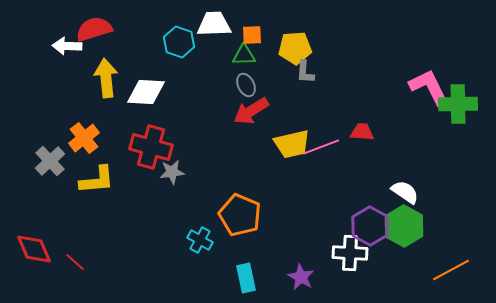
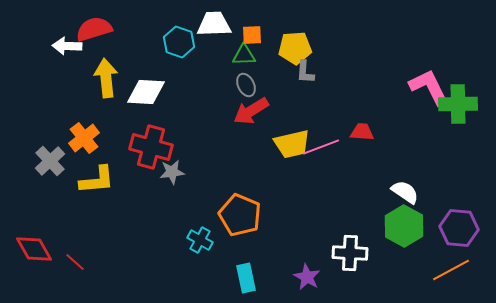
purple hexagon: moved 89 px right, 2 px down; rotated 24 degrees counterclockwise
red diamond: rotated 6 degrees counterclockwise
purple star: moved 6 px right
